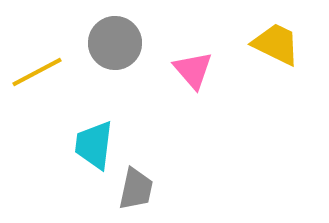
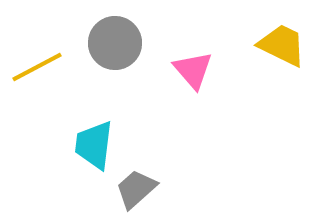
yellow trapezoid: moved 6 px right, 1 px down
yellow line: moved 5 px up
gray trapezoid: rotated 144 degrees counterclockwise
